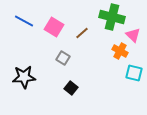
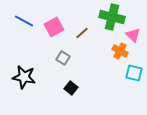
pink square: rotated 30 degrees clockwise
black star: rotated 15 degrees clockwise
